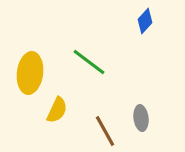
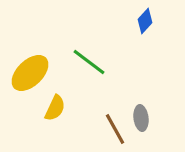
yellow ellipse: rotated 39 degrees clockwise
yellow semicircle: moved 2 px left, 2 px up
brown line: moved 10 px right, 2 px up
